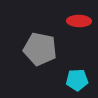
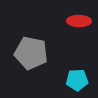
gray pentagon: moved 9 px left, 4 px down
